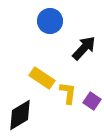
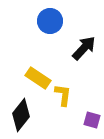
yellow rectangle: moved 4 px left
yellow L-shape: moved 5 px left, 2 px down
purple square: moved 19 px down; rotated 18 degrees counterclockwise
black diamond: moved 1 px right; rotated 20 degrees counterclockwise
